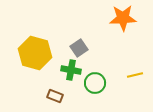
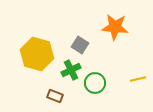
orange star: moved 8 px left, 9 px down; rotated 8 degrees clockwise
gray square: moved 1 px right, 3 px up; rotated 24 degrees counterclockwise
yellow hexagon: moved 2 px right, 1 px down
green cross: rotated 36 degrees counterclockwise
yellow line: moved 3 px right, 4 px down
